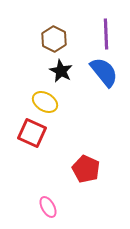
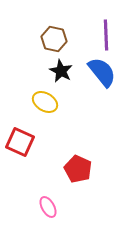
purple line: moved 1 px down
brown hexagon: rotated 15 degrees counterclockwise
blue semicircle: moved 2 px left
red square: moved 12 px left, 9 px down
red pentagon: moved 8 px left
